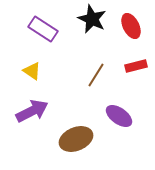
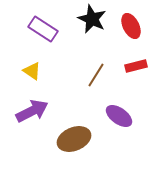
brown ellipse: moved 2 px left
